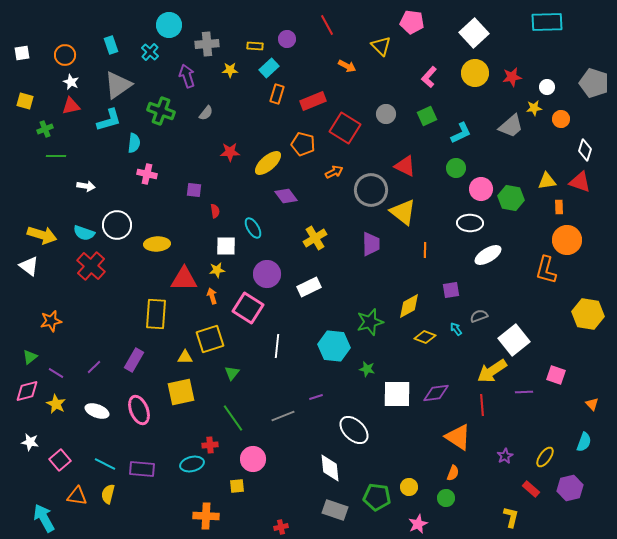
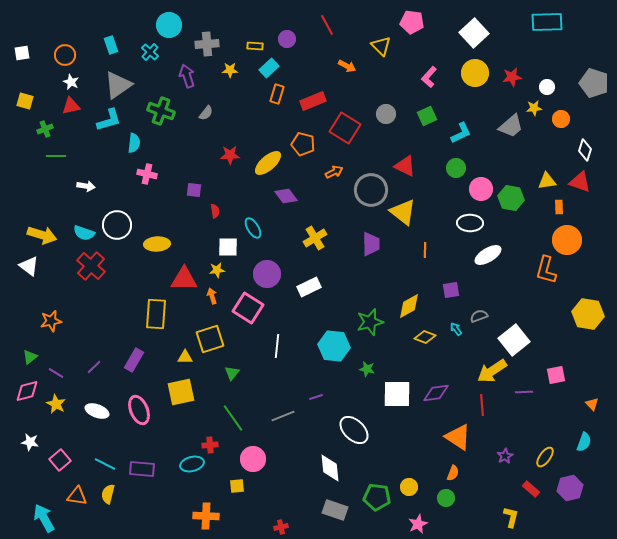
red star at (230, 152): moved 3 px down
white square at (226, 246): moved 2 px right, 1 px down
pink square at (556, 375): rotated 30 degrees counterclockwise
